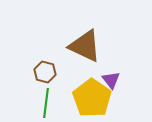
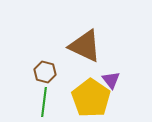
yellow pentagon: moved 1 px left
green line: moved 2 px left, 1 px up
